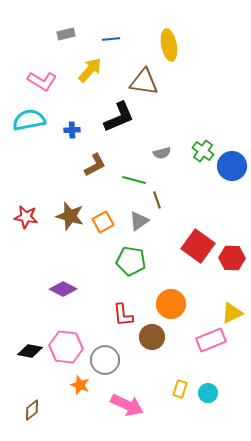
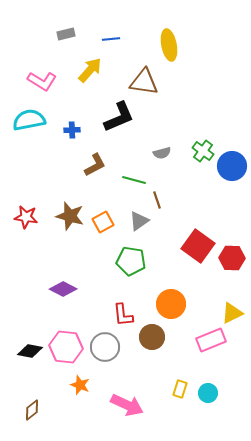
gray circle: moved 13 px up
